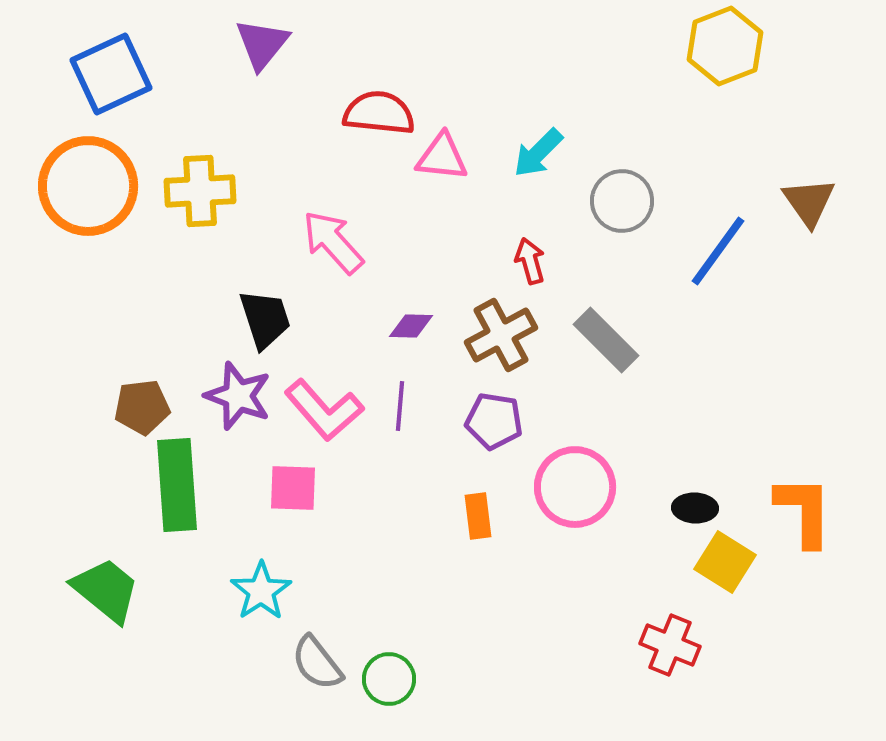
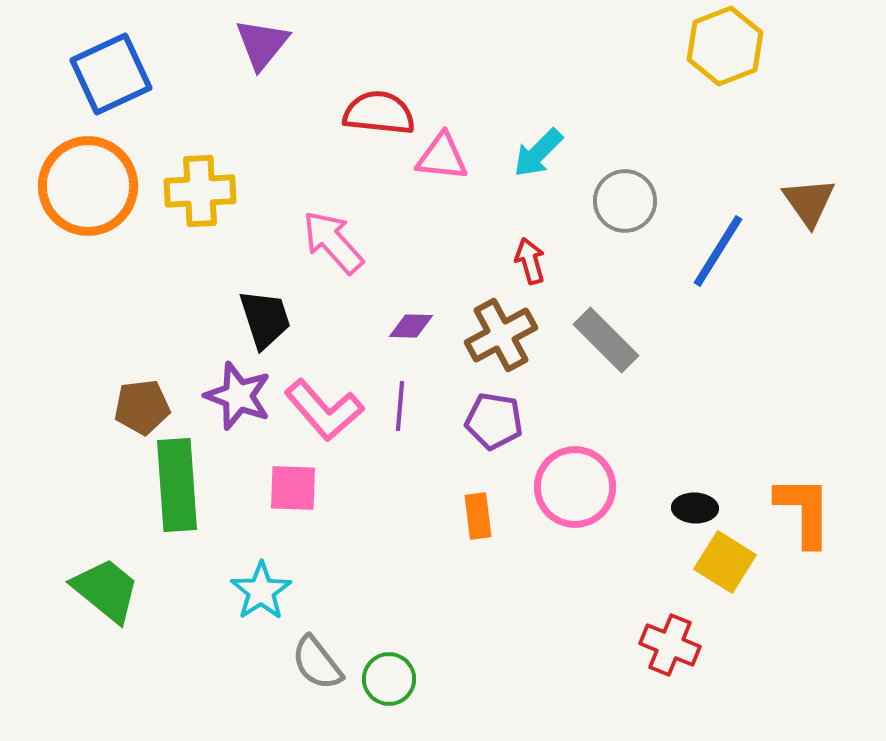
gray circle: moved 3 px right
blue line: rotated 4 degrees counterclockwise
